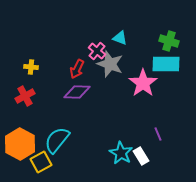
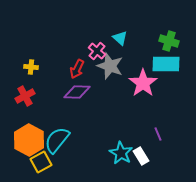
cyan triangle: rotated 21 degrees clockwise
gray star: moved 2 px down
orange hexagon: moved 9 px right, 4 px up
